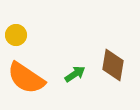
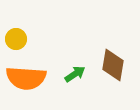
yellow circle: moved 4 px down
orange semicircle: rotated 30 degrees counterclockwise
